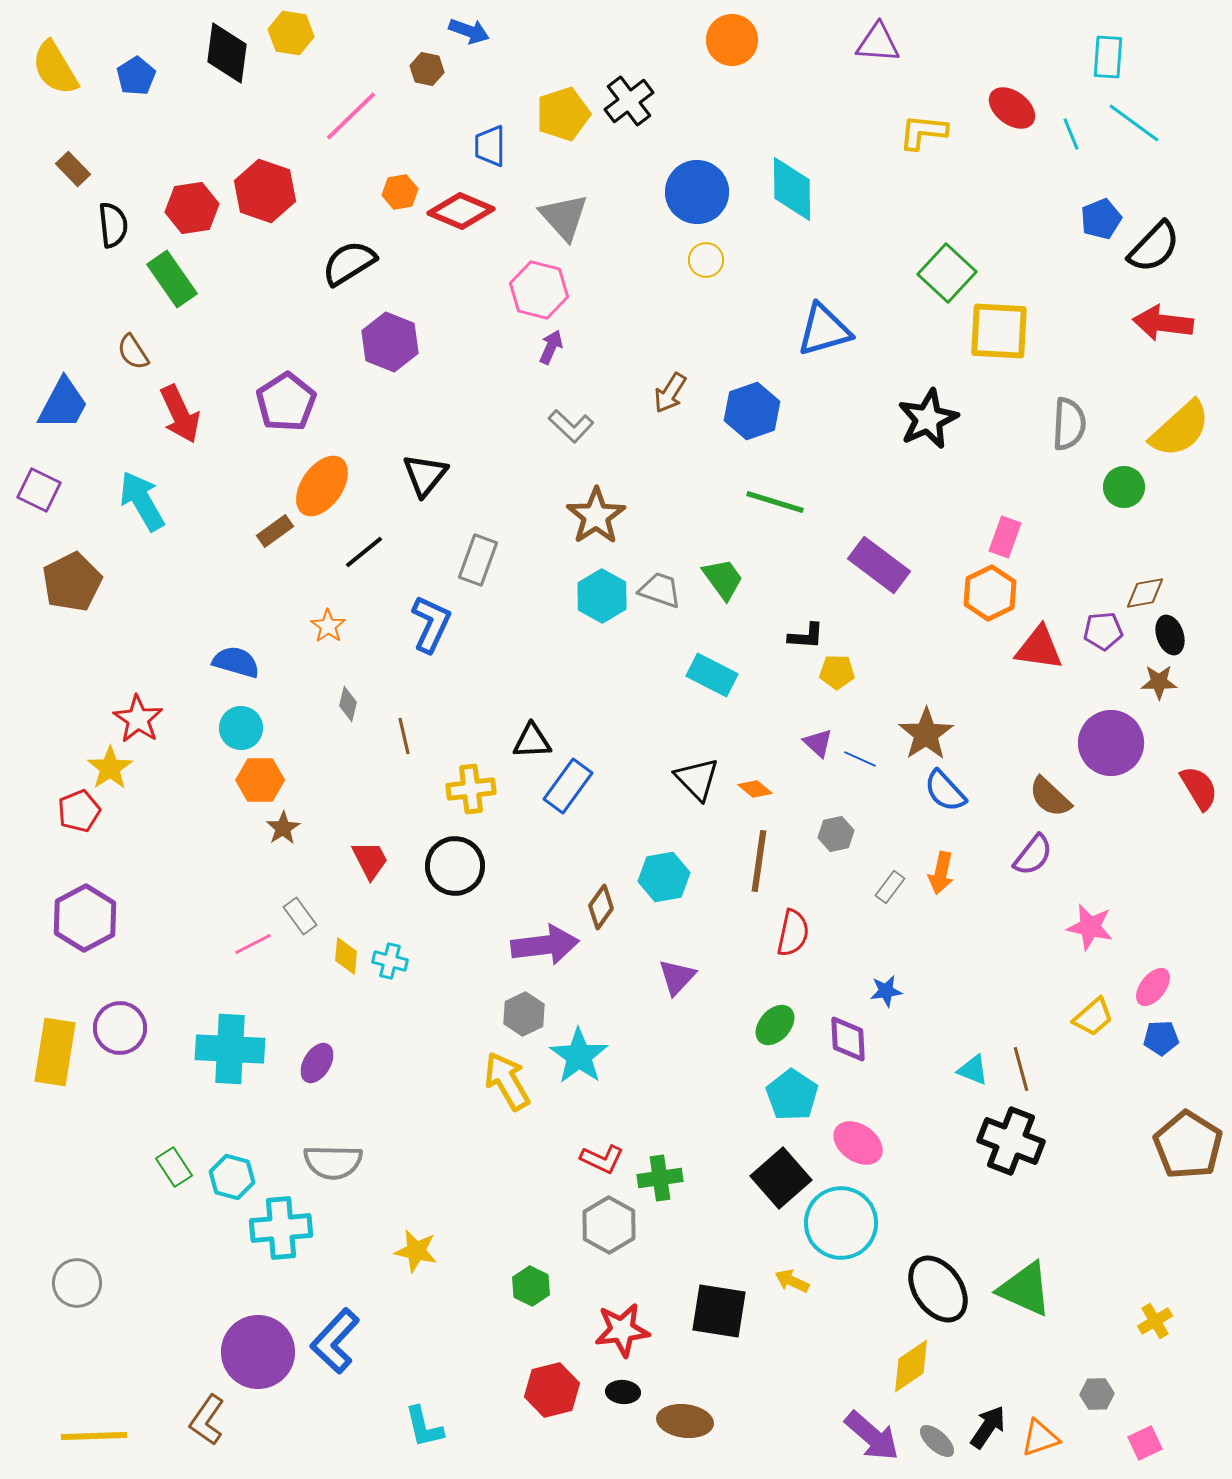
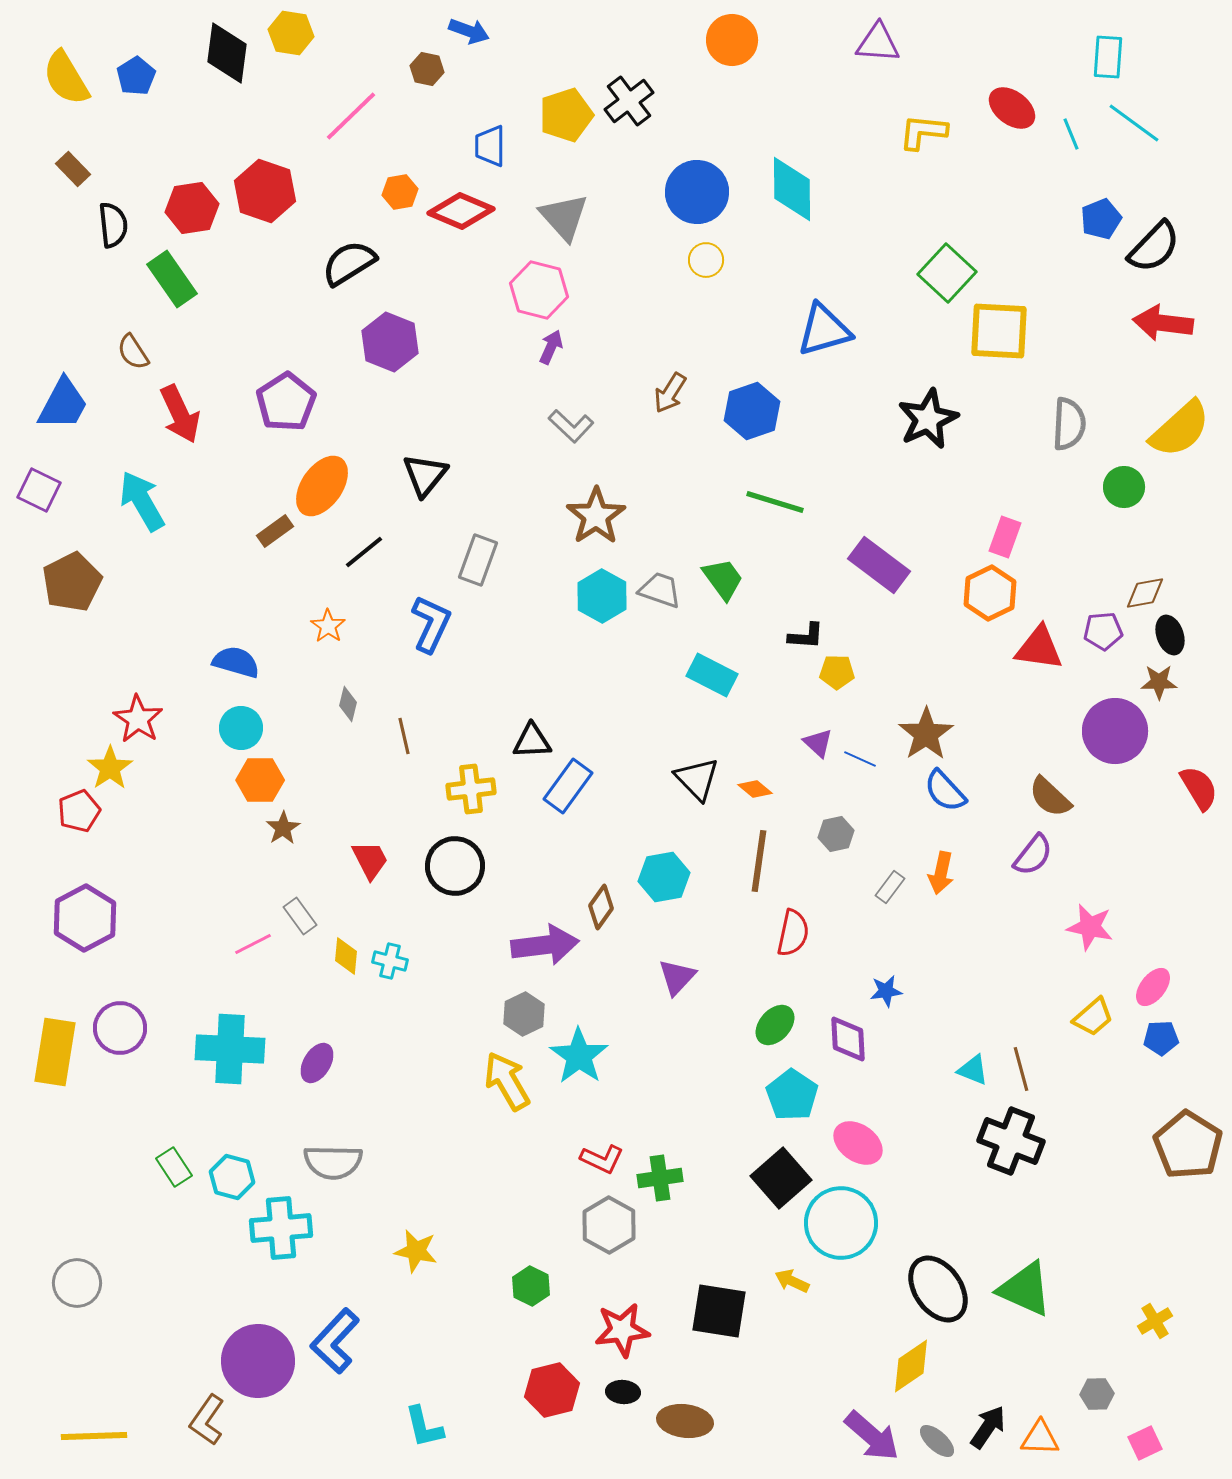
yellow semicircle at (55, 68): moved 11 px right, 10 px down
yellow pentagon at (563, 114): moved 3 px right, 1 px down
purple circle at (1111, 743): moved 4 px right, 12 px up
purple circle at (258, 1352): moved 9 px down
orange triangle at (1040, 1438): rotated 21 degrees clockwise
